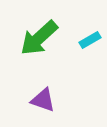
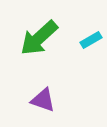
cyan rectangle: moved 1 px right
